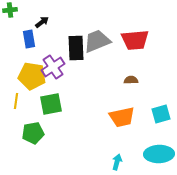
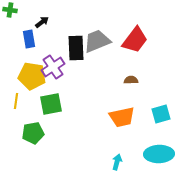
green cross: rotated 16 degrees clockwise
red trapezoid: rotated 48 degrees counterclockwise
